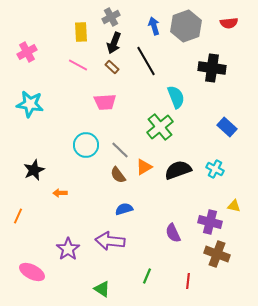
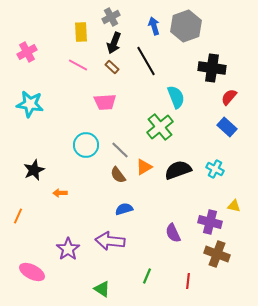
red semicircle: moved 74 px down; rotated 138 degrees clockwise
